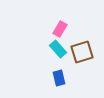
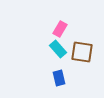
brown square: rotated 25 degrees clockwise
